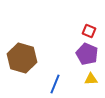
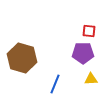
red square: rotated 16 degrees counterclockwise
purple pentagon: moved 4 px left, 1 px up; rotated 25 degrees counterclockwise
